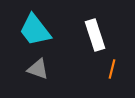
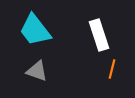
white rectangle: moved 4 px right
gray triangle: moved 1 px left, 2 px down
